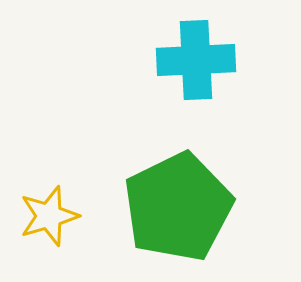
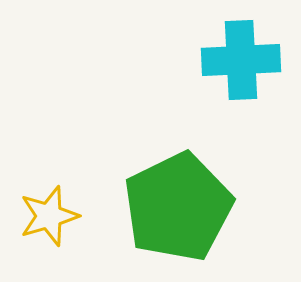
cyan cross: moved 45 px right
